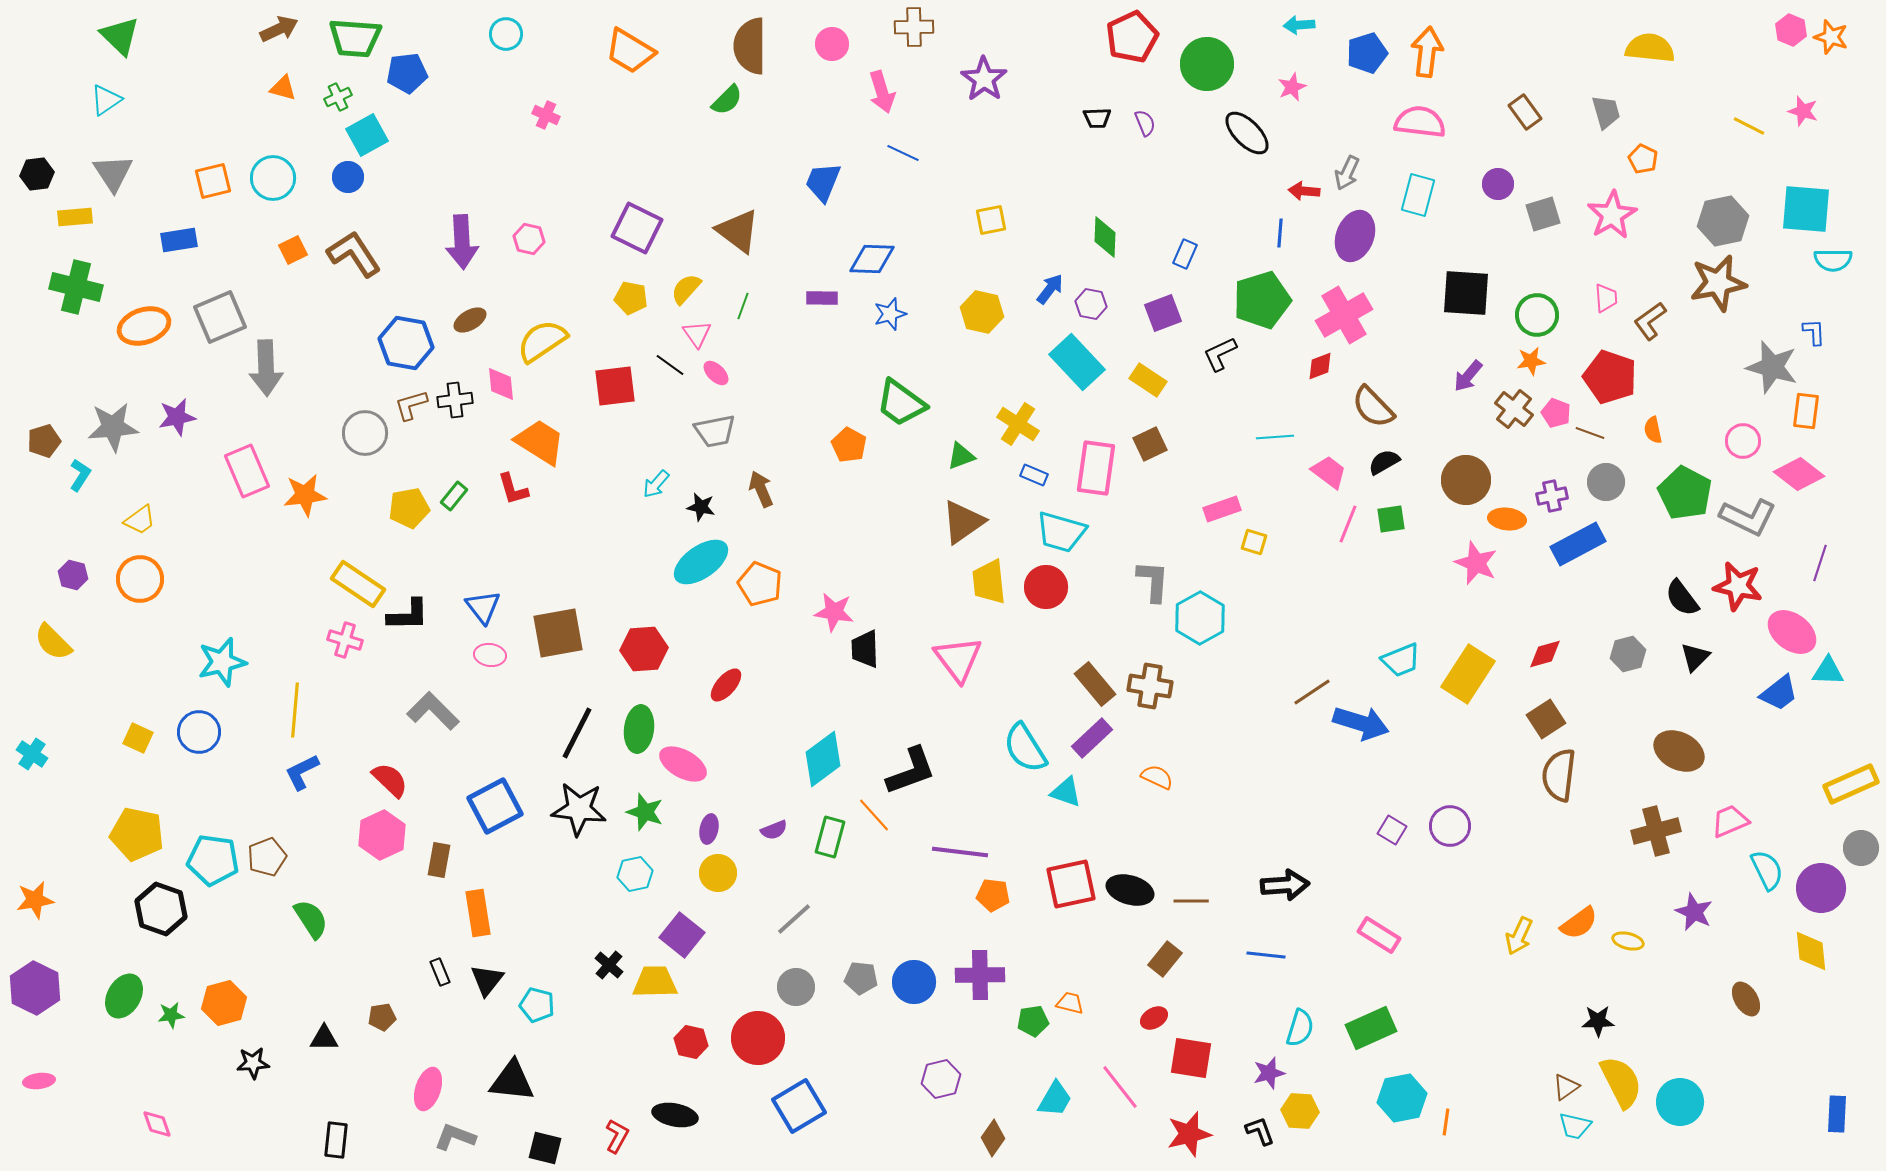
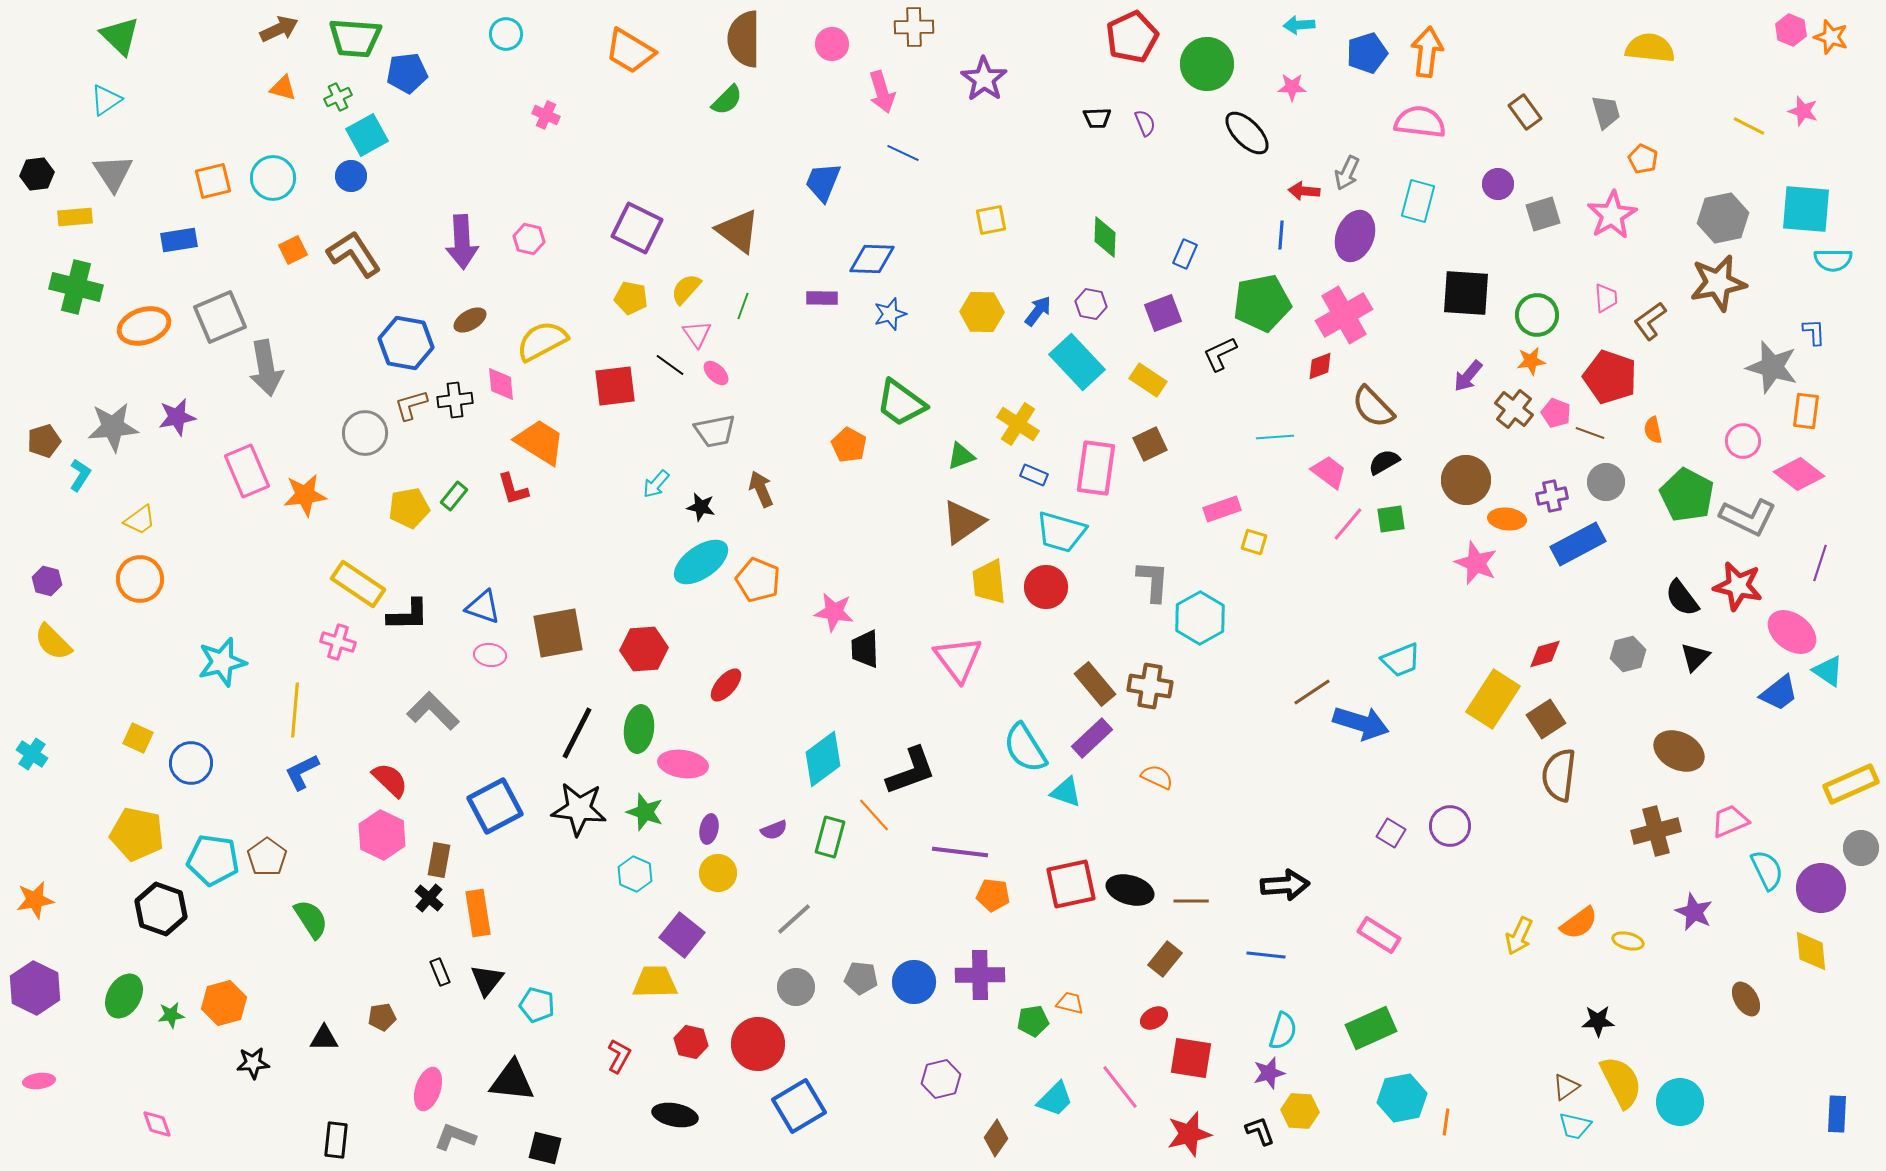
brown semicircle at (750, 46): moved 6 px left, 7 px up
pink star at (1292, 87): rotated 24 degrees clockwise
blue circle at (348, 177): moved 3 px right, 1 px up
cyan rectangle at (1418, 195): moved 6 px down
gray hexagon at (1723, 221): moved 3 px up
blue line at (1280, 233): moved 1 px right, 2 px down
blue arrow at (1050, 289): moved 12 px left, 22 px down
green pentagon at (1262, 300): moved 3 px down; rotated 6 degrees clockwise
yellow hexagon at (982, 312): rotated 12 degrees counterclockwise
yellow semicircle at (542, 341): rotated 6 degrees clockwise
gray arrow at (266, 368): rotated 8 degrees counterclockwise
green pentagon at (1685, 493): moved 2 px right, 2 px down
pink line at (1348, 524): rotated 18 degrees clockwise
purple hexagon at (73, 575): moved 26 px left, 6 px down
orange pentagon at (760, 584): moved 2 px left, 4 px up
blue triangle at (483, 607): rotated 33 degrees counterclockwise
pink cross at (345, 640): moved 7 px left, 2 px down
cyan triangle at (1828, 671): rotated 32 degrees clockwise
yellow rectangle at (1468, 674): moved 25 px right, 25 px down
blue circle at (199, 732): moved 8 px left, 31 px down
pink ellipse at (683, 764): rotated 21 degrees counterclockwise
purple square at (1392, 830): moved 1 px left, 3 px down
pink hexagon at (382, 835): rotated 9 degrees counterclockwise
brown pentagon at (267, 857): rotated 15 degrees counterclockwise
cyan hexagon at (635, 874): rotated 24 degrees counterclockwise
black cross at (609, 965): moved 180 px left, 67 px up
cyan semicircle at (1300, 1028): moved 17 px left, 3 px down
red circle at (758, 1038): moved 6 px down
cyan trapezoid at (1055, 1099): rotated 15 degrees clockwise
red L-shape at (617, 1136): moved 2 px right, 80 px up
brown diamond at (993, 1138): moved 3 px right
